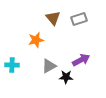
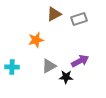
brown triangle: moved 1 px right, 4 px up; rotated 42 degrees clockwise
purple arrow: moved 1 px left, 1 px down
cyan cross: moved 2 px down
